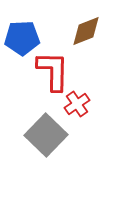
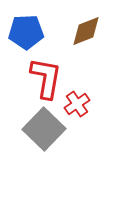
blue pentagon: moved 4 px right, 6 px up
red L-shape: moved 7 px left, 7 px down; rotated 9 degrees clockwise
gray square: moved 2 px left, 6 px up
